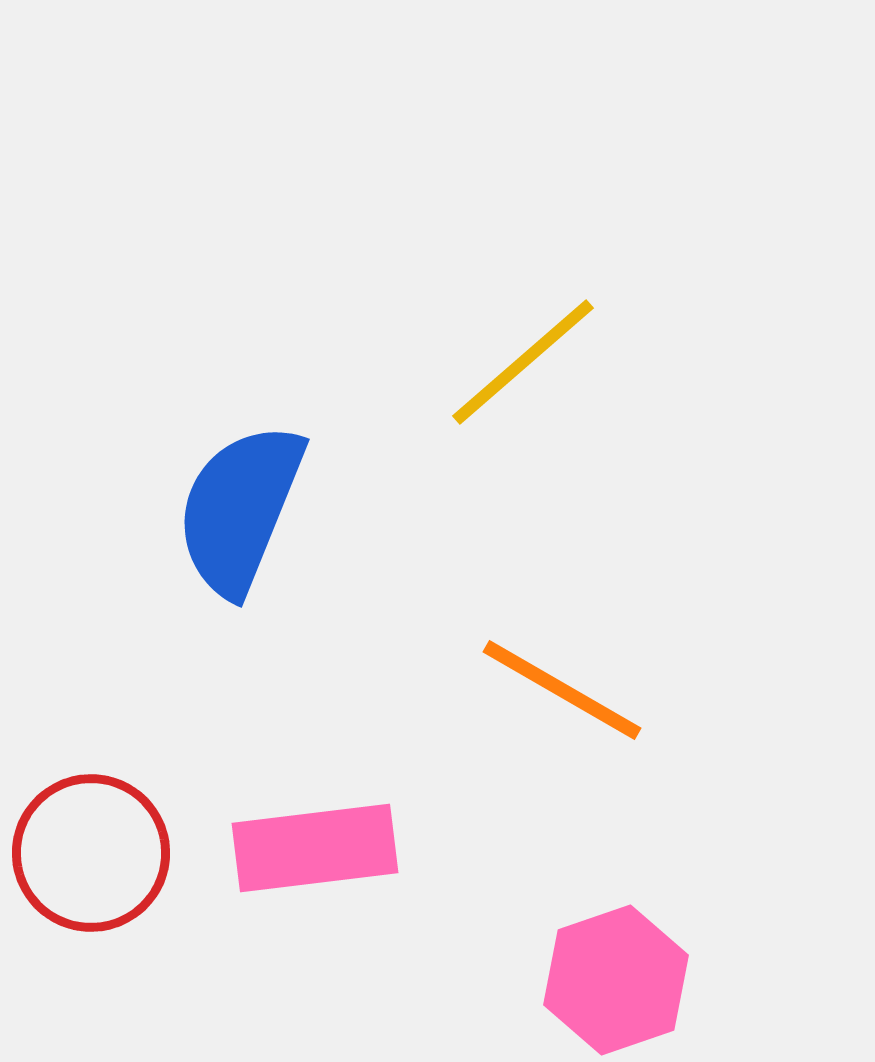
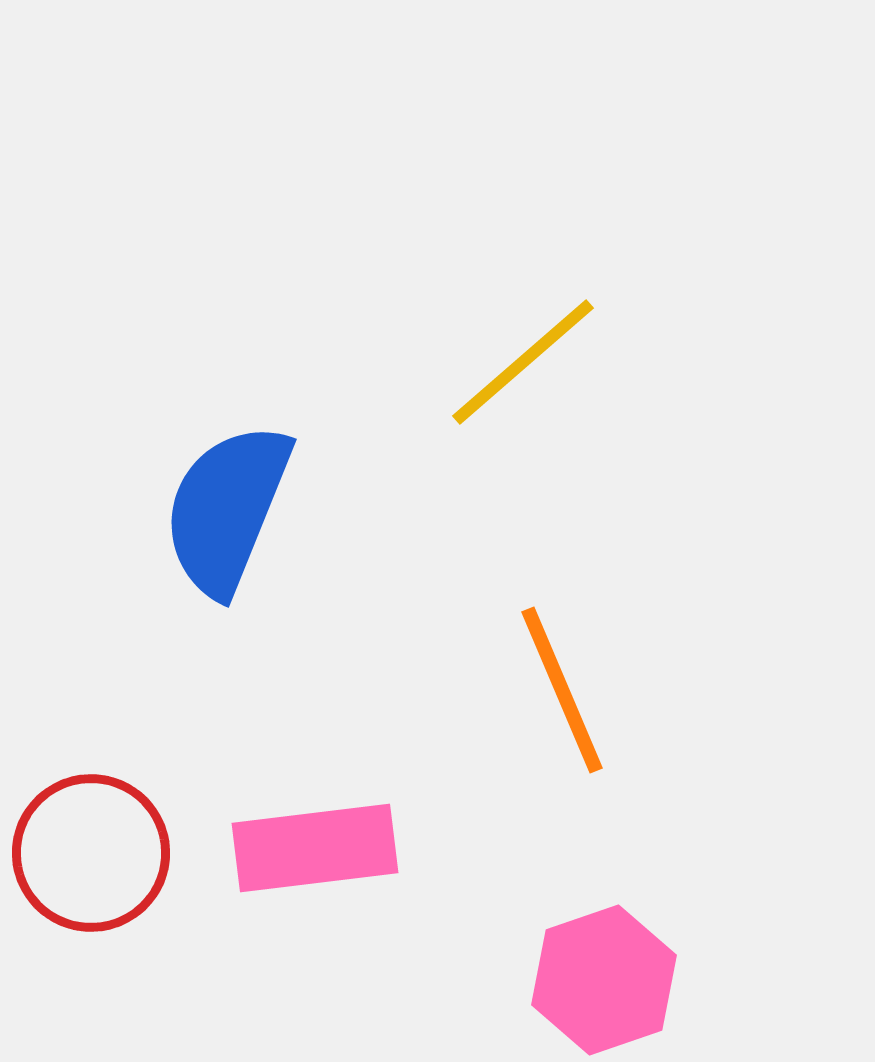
blue semicircle: moved 13 px left
orange line: rotated 37 degrees clockwise
pink hexagon: moved 12 px left
